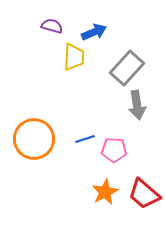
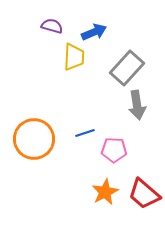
blue line: moved 6 px up
